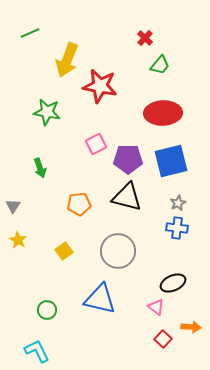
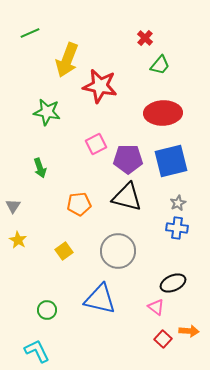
orange arrow: moved 2 px left, 4 px down
